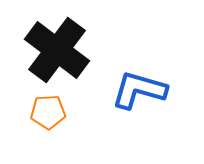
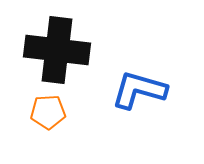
black cross: rotated 30 degrees counterclockwise
